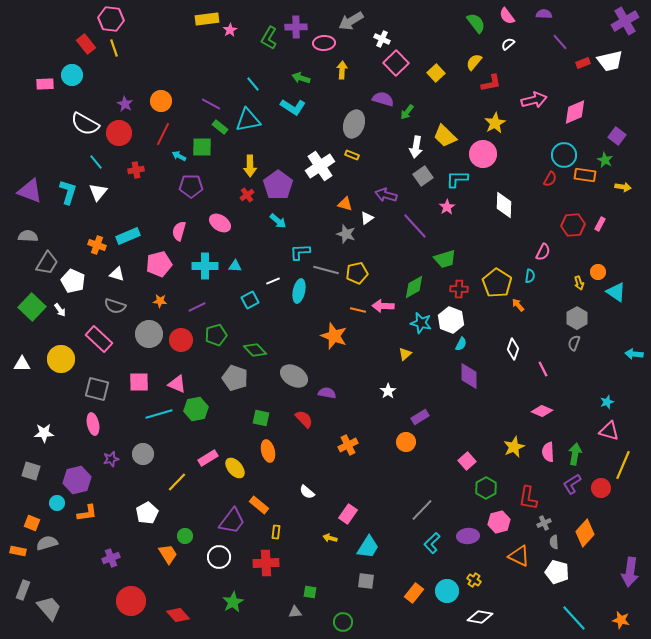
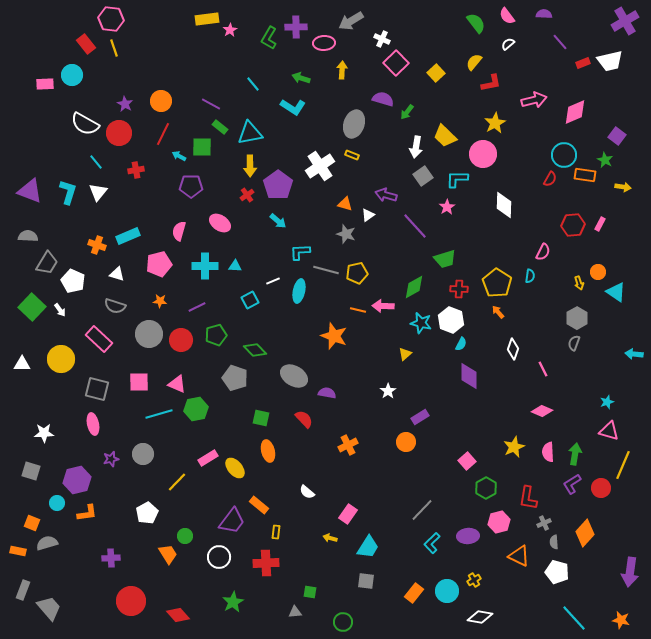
cyan triangle at (248, 120): moved 2 px right, 13 px down
white triangle at (367, 218): moved 1 px right, 3 px up
orange arrow at (518, 305): moved 20 px left, 7 px down
purple cross at (111, 558): rotated 18 degrees clockwise
yellow cross at (474, 580): rotated 24 degrees clockwise
